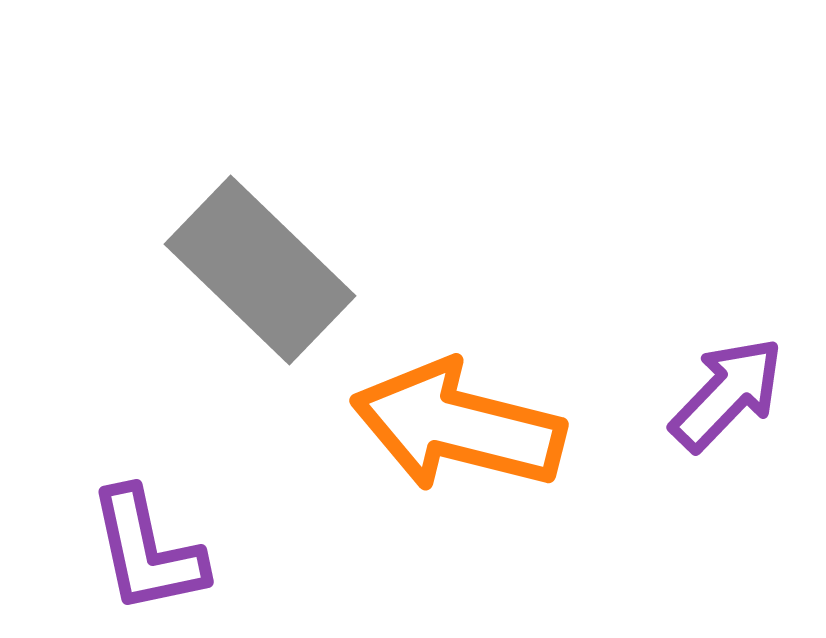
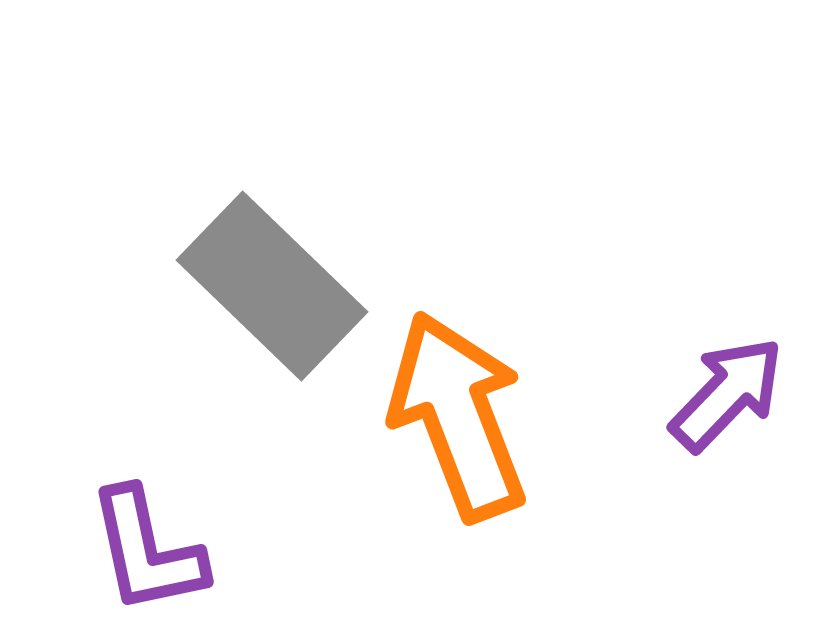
gray rectangle: moved 12 px right, 16 px down
orange arrow: moved 10 px up; rotated 55 degrees clockwise
